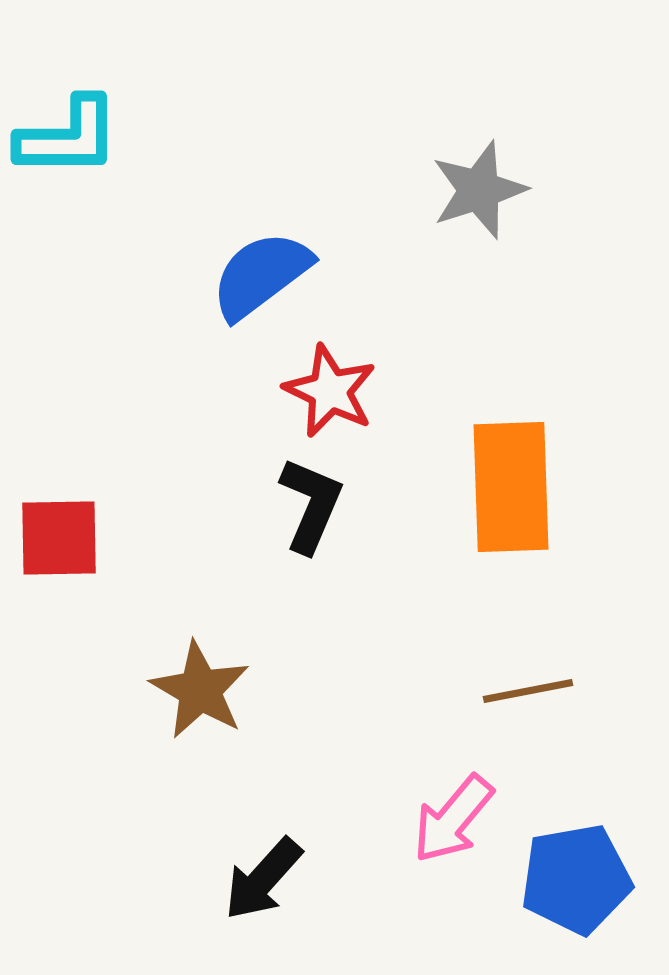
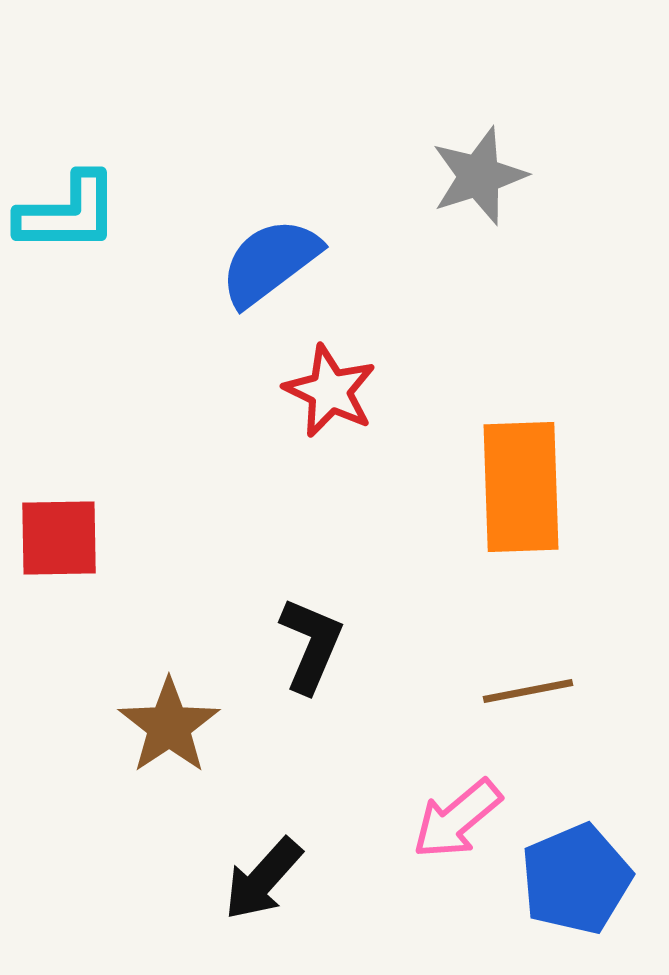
cyan L-shape: moved 76 px down
gray star: moved 14 px up
blue semicircle: moved 9 px right, 13 px up
orange rectangle: moved 10 px right
black L-shape: moved 140 px down
brown star: moved 31 px left, 36 px down; rotated 8 degrees clockwise
pink arrow: moved 4 px right; rotated 10 degrees clockwise
blue pentagon: rotated 13 degrees counterclockwise
